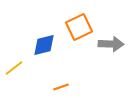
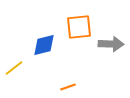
orange square: rotated 20 degrees clockwise
orange line: moved 7 px right
